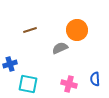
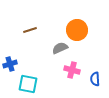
pink cross: moved 3 px right, 14 px up
